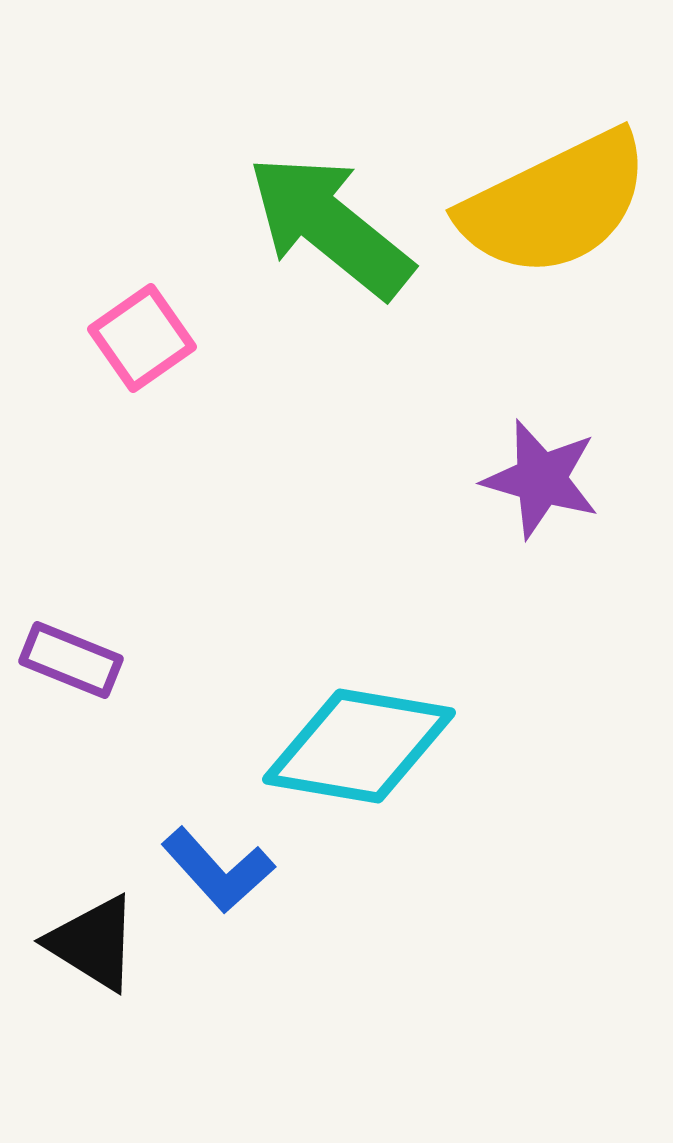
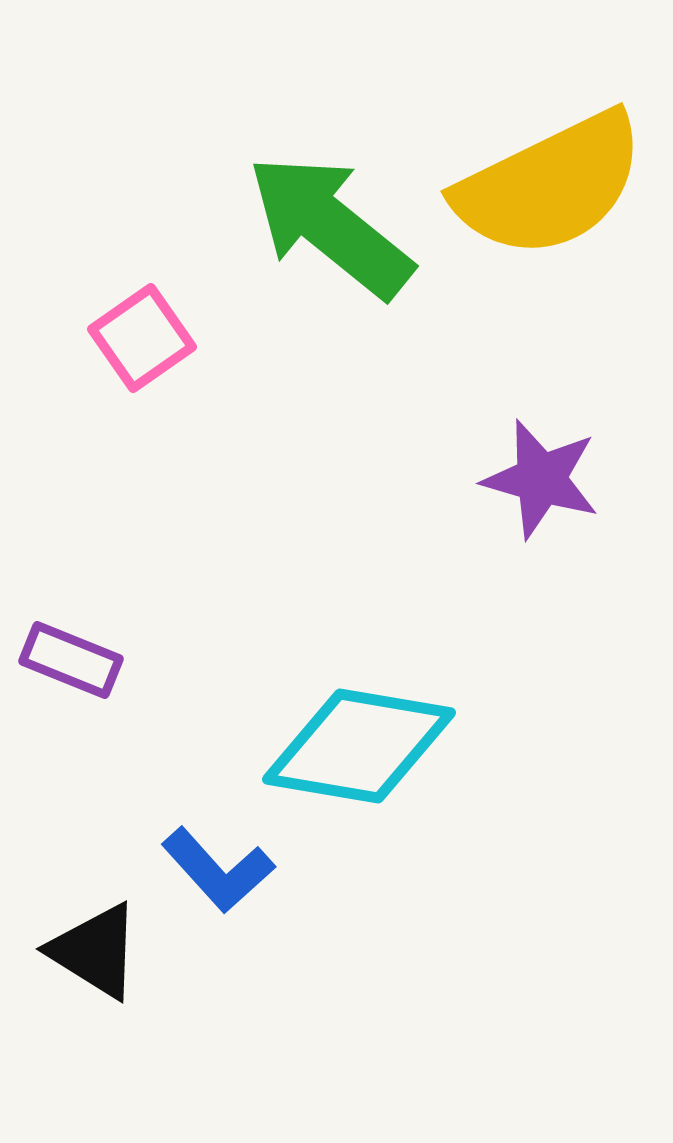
yellow semicircle: moved 5 px left, 19 px up
black triangle: moved 2 px right, 8 px down
